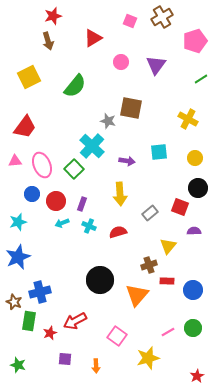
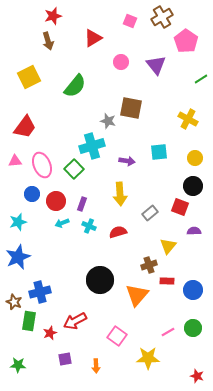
pink pentagon at (195, 41): moved 9 px left; rotated 20 degrees counterclockwise
purple triangle at (156, 65): rotated 15 degrees counterclockwise
cyan cross at (92, 146): rotated 30 degrees clockwise
black circle at (198, 188): moved 5 px left, 2 px up
yellow star at (148, 358): rotated 15 degrees clockwise
purple square at (65, 359): rotated 16 degrees counterclockwise
green star at (18, 365): rotated 14 degrees counterclockwise
red star at (197, 376): rotated 24 degrees counterclockwise
